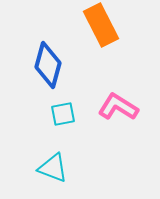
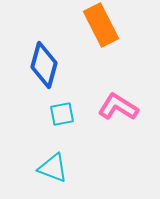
blue diamond: moved 4 px left
cyan square: moved 1 px left
